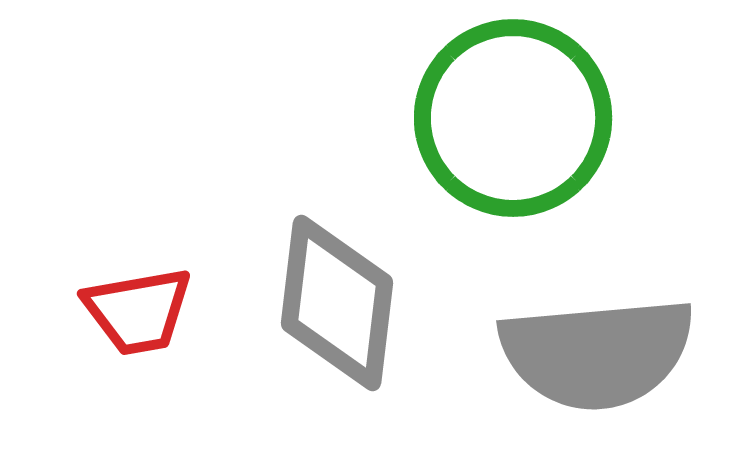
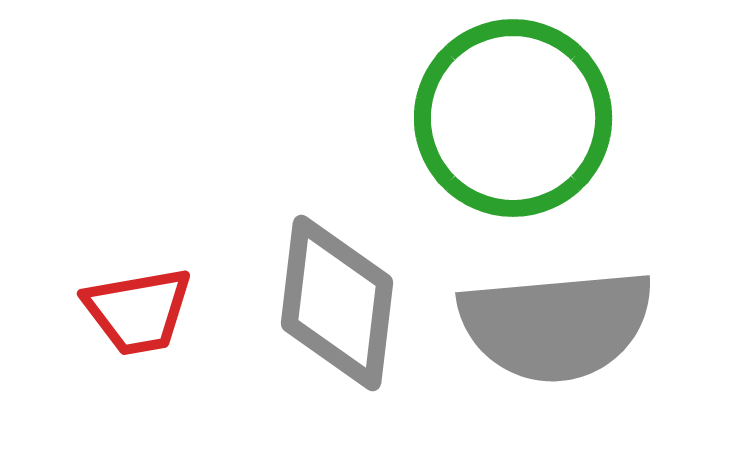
gray semicircle: moved 41 px left, 28 px up
